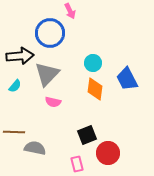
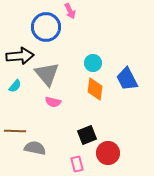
blue circle: moved 4 px left, 6 px up
gray triangle: rotated 24 degrees counterclockwise
brown line: moved 1 px right, 1 px up
